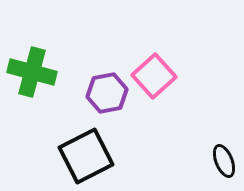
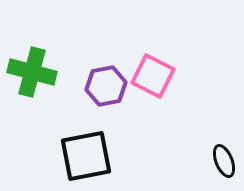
pink square: moved 1 px left; rotated 21 degrees counterclockwise
purple hexagon: moved 1 px left, 7 px up
black square: rotated 16 degrees clockwise
